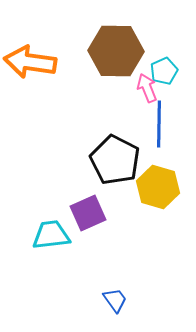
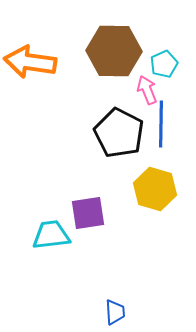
brown hexagon: moved 2 px left
cyan pentagon: moved 7 px up
pink arrow: moved 2 px down
blue line: moved 2 px right
black pentagon: moved 4 px right, 27 px up
yellow hexagon: moved 3 px left, 2 px down
purple square: rotated 15 degrees clockwise
blue trapezoid: moved 12 px down; rotated 32 degrees clockwise
